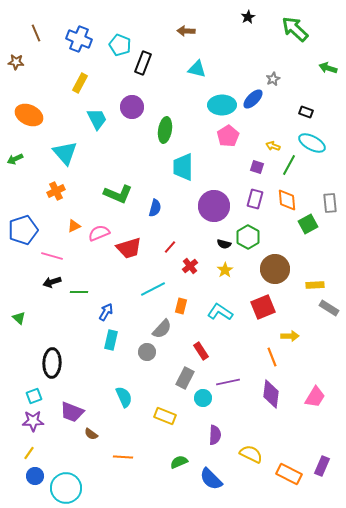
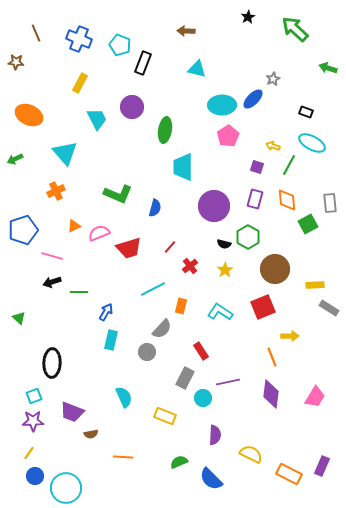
brown semicircle at (91, 434): rotated 48 degrees counterclockwise
